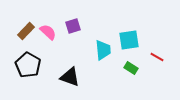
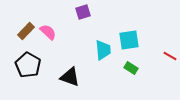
purple square: moved 10 px right, 14 px up
red line: moved 13 px right, 1 px up
